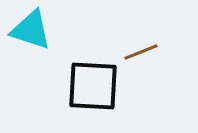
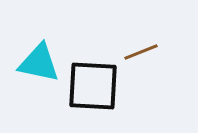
cyan triangle: moved 8 px right, 33 px down; rotated 6 degrees counterclockwise
